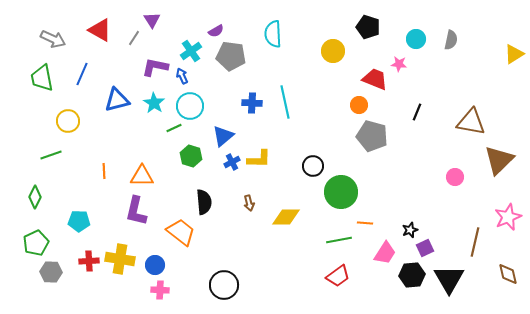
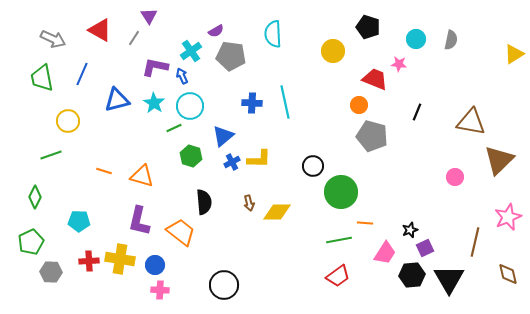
purple triangle at (152, 20): moved 3 px left, 4 px up
orange line at (104, 171): rotated 70 degrees counterclockwise
orange triangle at (142, 176): rotated 15 degrees clockwise
purple L-shape at (136, 211): moved 3 px right, 10 px down
yellow diamond at (286, 217): moved 9 px left, 5 px up
green pentagon at (36, 243): moved 5 px left, 1 px up
